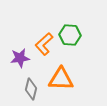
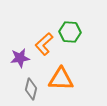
green hexagon: moved 3 px up
